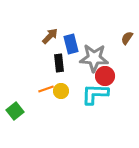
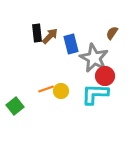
brown semicircle: moved 15 px left, 5 px up
gray star: rotated 24 degrees clockwise
black rectangle: moved 22 px left, 30 px up
green square: moved 5 px up
